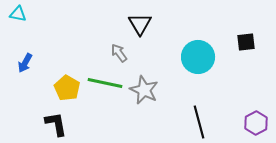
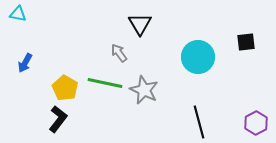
yellow pentagon: moved 2 px left
black L-shape: moved 2 px right, 5 px up; rotated 48 degrees clockwise
